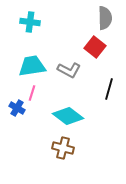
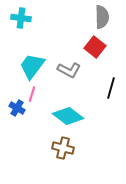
gray semicircle: moved 3 px left, 1 px up
cyan cross: moved 9 px left, 4 px up
cyan trapezoid: rotated 44 degrees counterclockwise
black line: moved 2 px right, 1 px up
pink line: moved 1 px down
